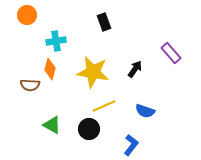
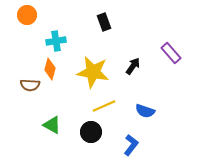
black arrow: moved 2 px left, 3 px up
black circle: moved 2 px right, 3 px down
